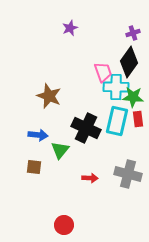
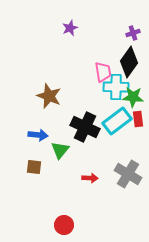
pink trapezoid: rotated 10 degrees clockwise
cyan rectangle: rotated 40 degrees clockwise
black cross: moved 1 px left, 1 px up
gray cross: rotated 16 degrees clockwise
